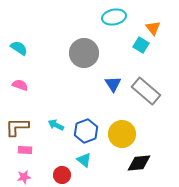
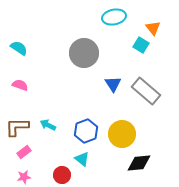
cyan arrow: moved 8 px left
pink rectangle: moved 1 px left, 2 px down; rotated 40 degrees counterclockwise
cyan triangle: moved 2 px left, 1 px up
